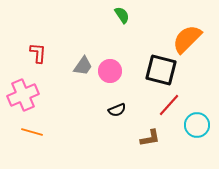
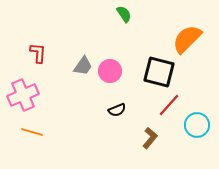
green semicircle: moved 2 px right, 1 px up
black square: moved 2 px left, 2 px down
brown L-shape: rotated 40 degrees counterclockwise
